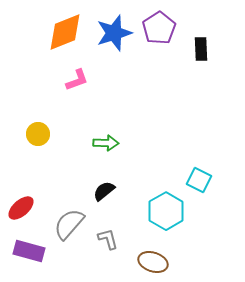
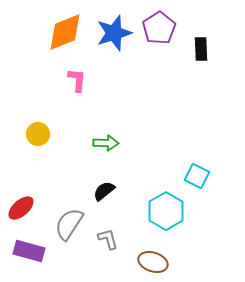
pink L-shape: rotated 65 degrees counterclockwise
cyan square: moved 2 px left, 4 px up
gray semicircle: rotated 8 degrees counterclockwise
